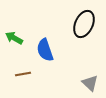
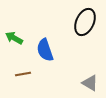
black ellipse: moved 1 px right, 2 px up
gray triangle: rotated 12 degrees counterclockwise
